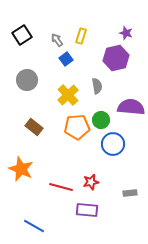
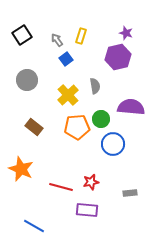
purple hexagon: moved 2 px right, 1 px up
gray semicircle: moved 2 px left
green circle: moved 1 px up
